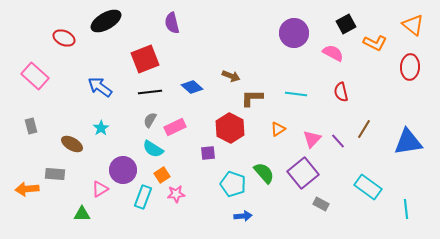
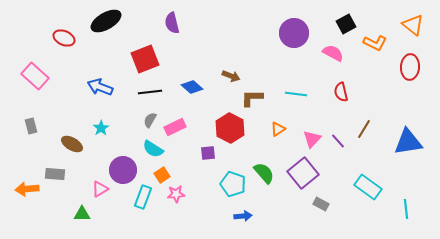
blue arrow at (100, 87): rotated 15 degrees counterclockwise
